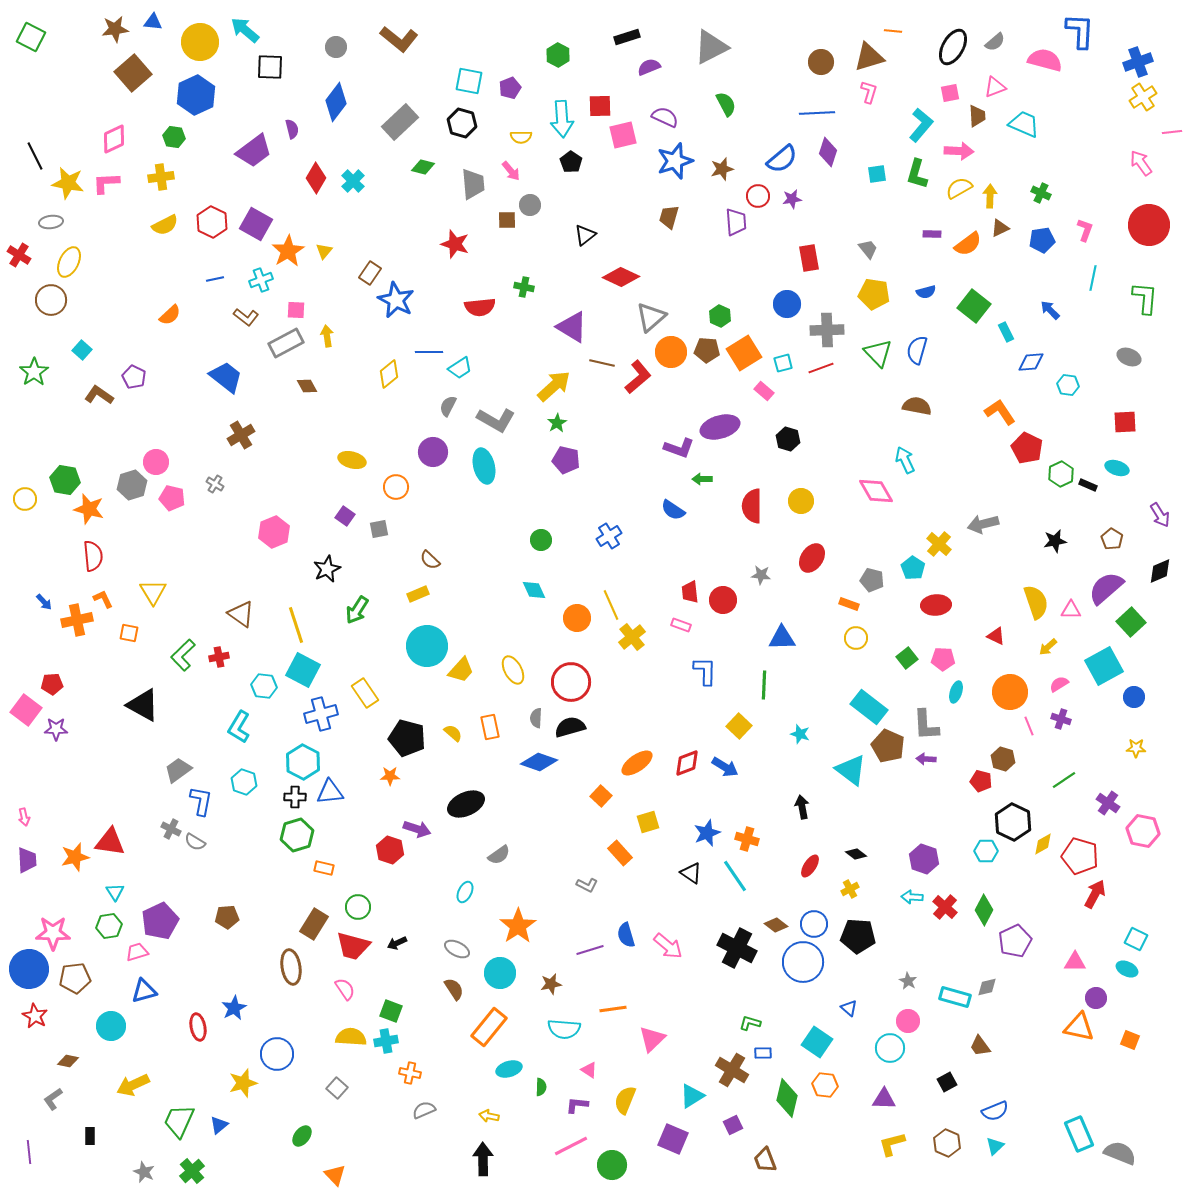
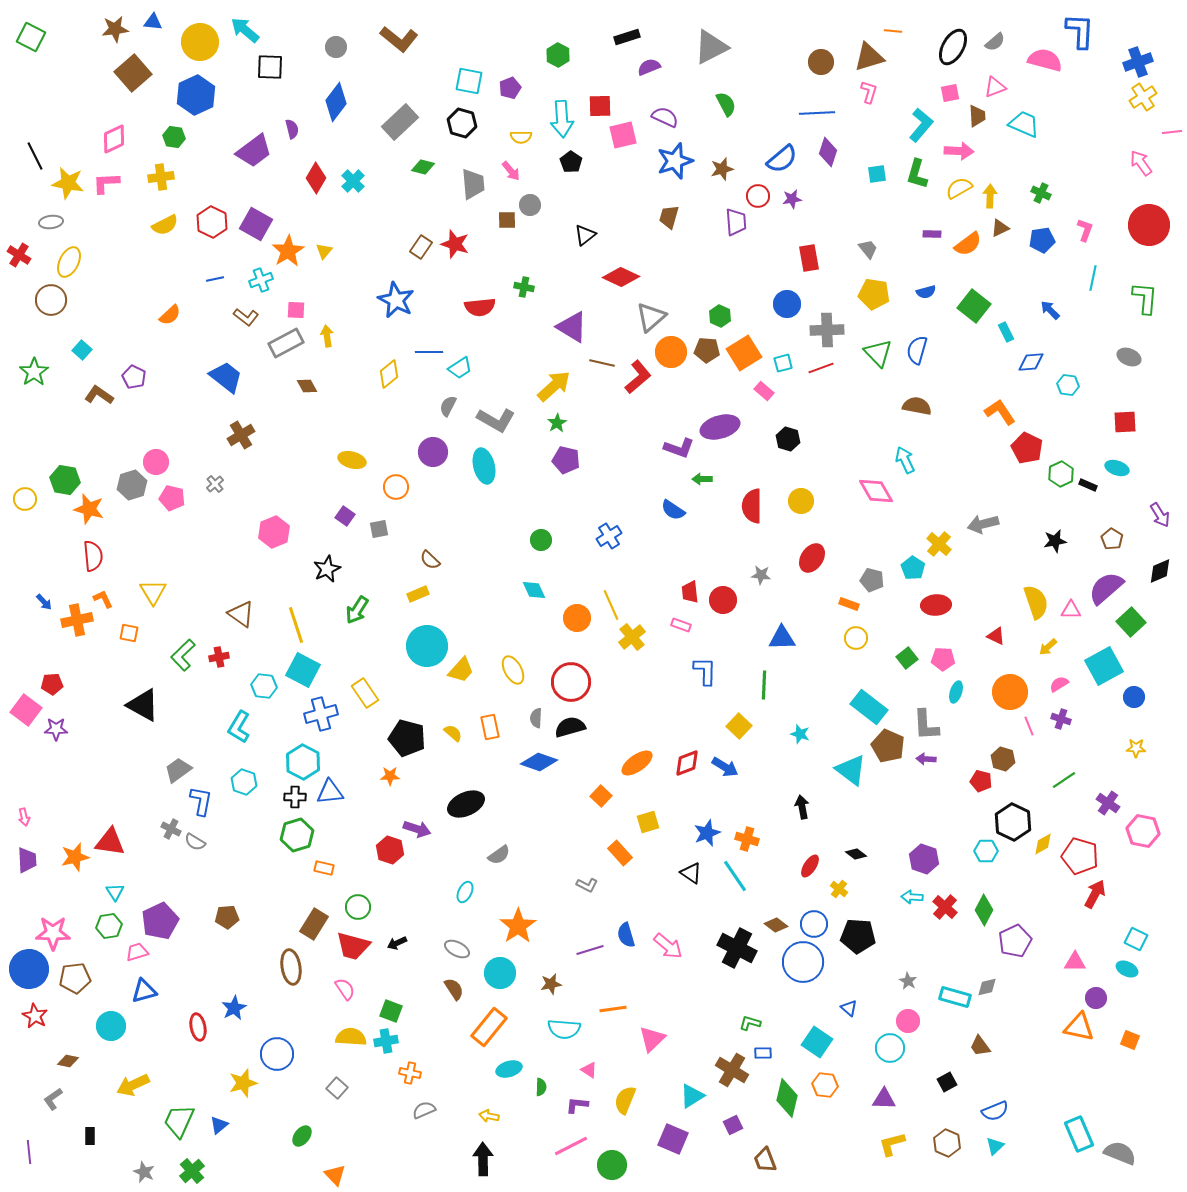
brown rectangle at (370, 273): moved 51 px right, 26 px up
gray cross at (215, 484): rotated 18 degrees clockwise
yellow cross at (850, 889): moved 11 px left; rotated 24 degrees counterclockwise
